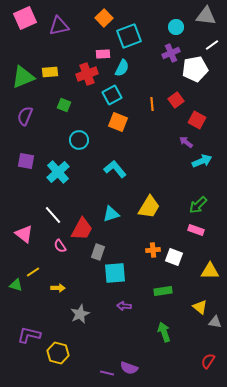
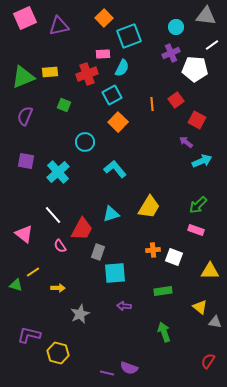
white pentagon at (195, 69): rotated 15 degrees clockwise
orange square at (118, 122): rotated 24 degrees clockwise
cyan circle at (79, 140): moved 6 px right, 2 px down
